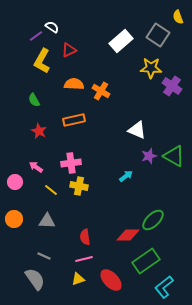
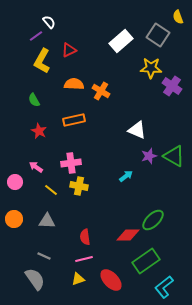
white semicircle: moved 3 px left, 5 px up; rotated 16 degrees clockwise
